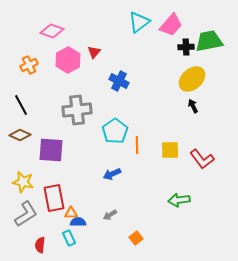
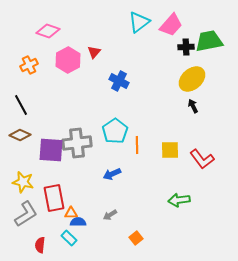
pink diamond: moved 4 px left
gray cross: moved 33 px down
cyan rectangle: rotated 21 degrees counterclockwise
